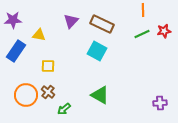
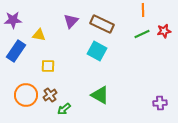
brown cross: moved 2 px right, 3 px down; rotated 16 degrees clockwise
